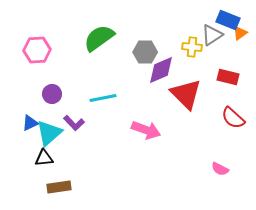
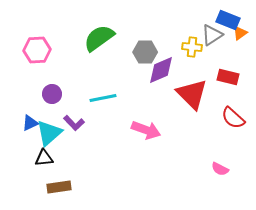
red triangle: moved 6 px right
